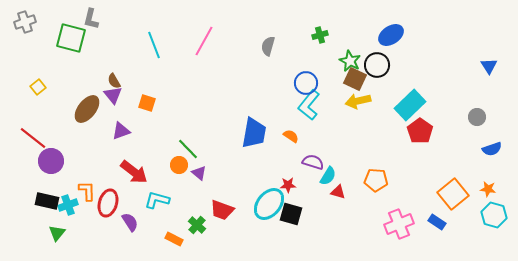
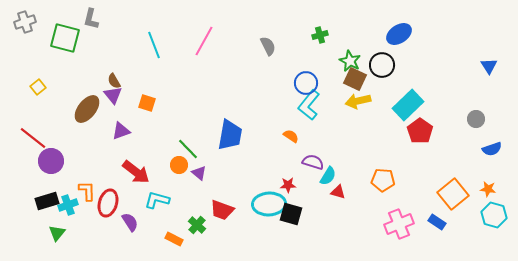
blue ellipse at (391, 35): moved 8 px right, 1 px up
green square at (71, 38): moved 6 px left
gray semicircle at (268, 46): rotated 138 degrees clockwise
black circle at (377, 65): moved 5 px right
cyan rectangle at (410, 105): moved 2 px left
gray circle at (477, 117): moved 1 px left, 2 px down
blue trapezoid at (254, 133): moved 24 px left, 2 px down
red arrow at (134, 172): moved 2 px right
orange pentagon at (376, 180): moved 7 px right
black rectangle at (47, 201): rotated 30 degrees counterclockwise
cyan ellipse at (269, 204): rotated 48 degrees clockwise
